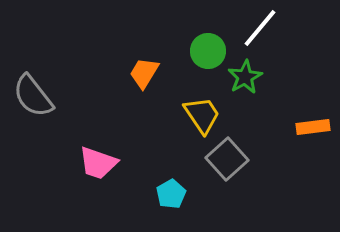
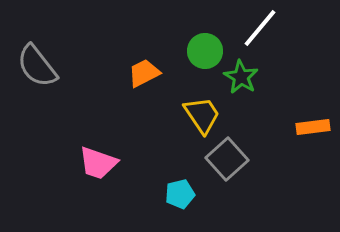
green circle: moved 3 px left
orange trapezoid: rotated 32 degrees clockwise
green star: moved 4 px left; rotated 12 degrees counterclockwise
gray semicircle: moved 4 px right, 30 px up
cyan pentagon: moved 9 px right; rotated 16 degrees clockwise
